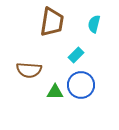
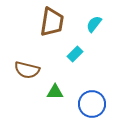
cyan semicircle: rotated 24 degrees clockwise
cyan rectangle: moved 1 px left, 1 px up
brown semicircle: moved 2 px left; rotated 10 degrees clockwise
blue circle: moved 11 px right, 19 px down
